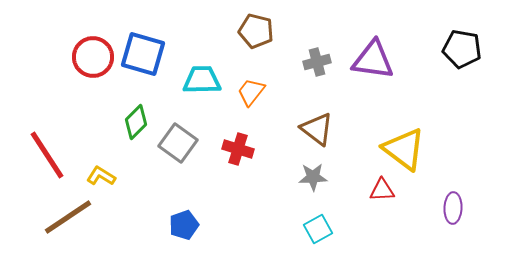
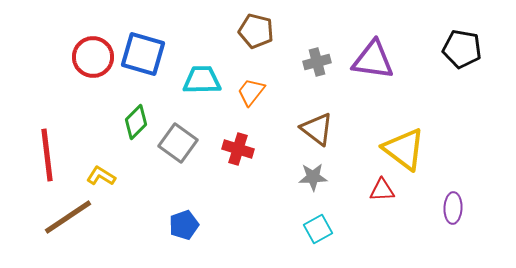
red line: rotated 26 degrees clockwise
